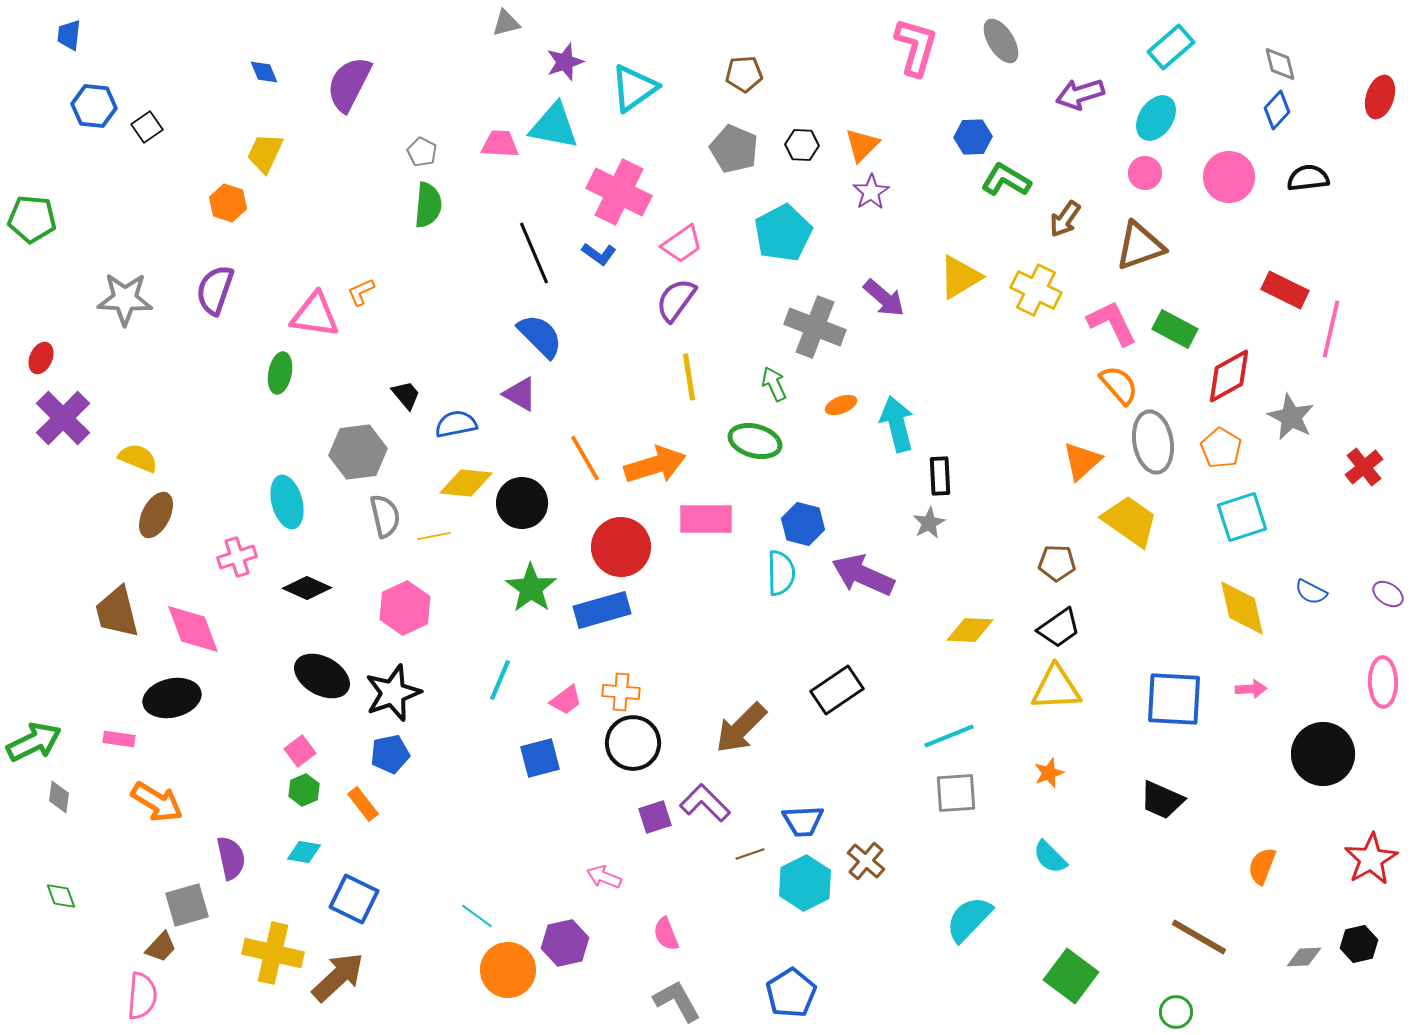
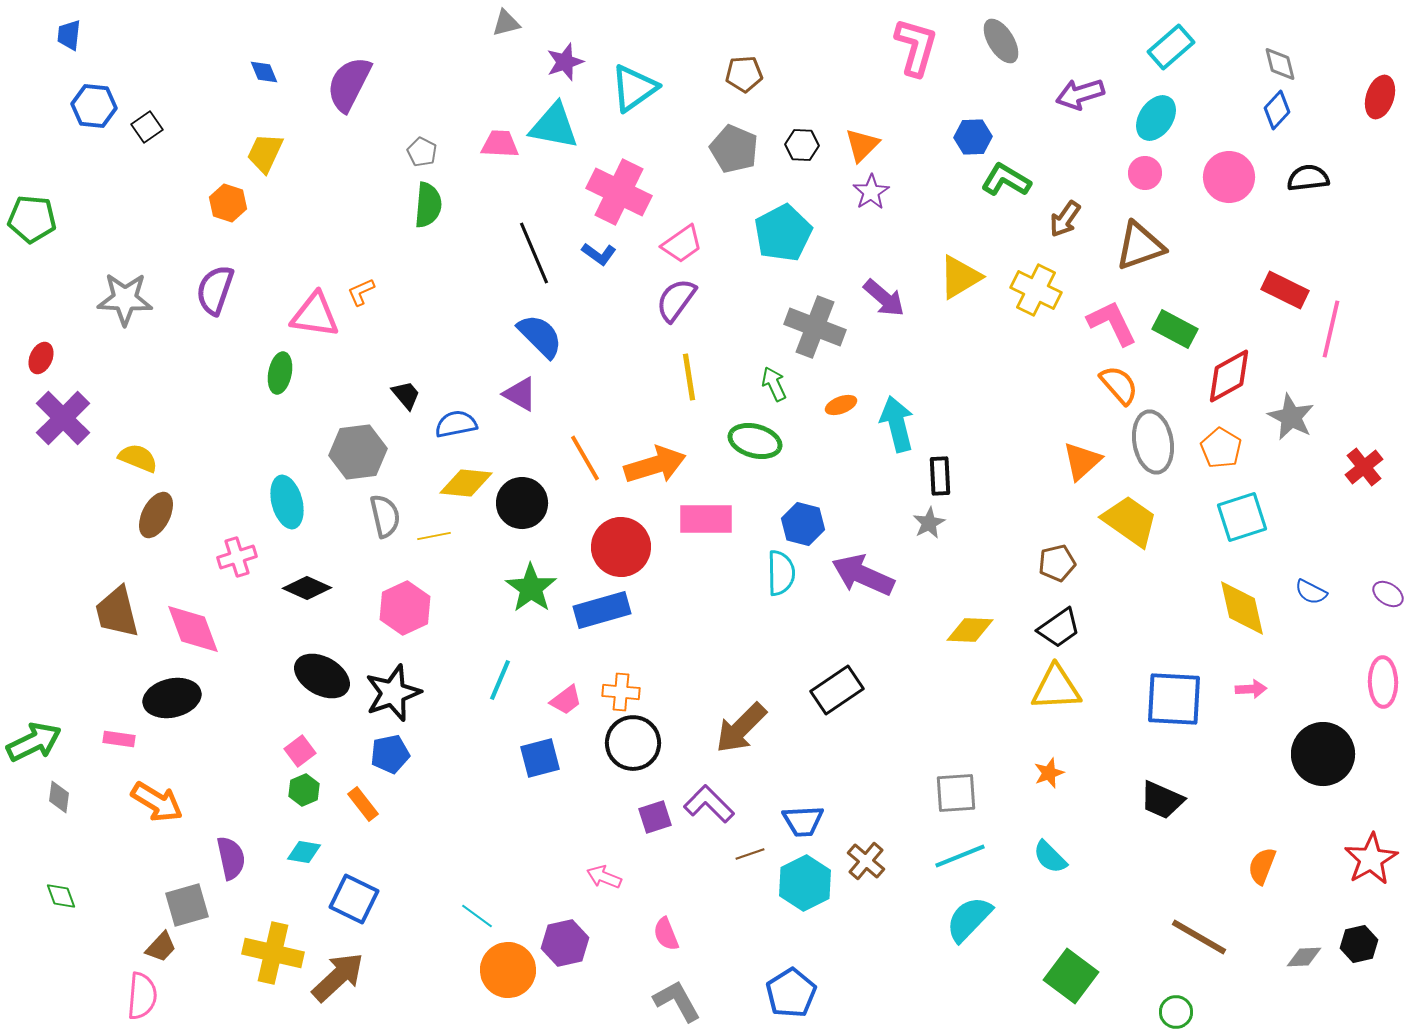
brown pentagon at (1057, 563): rotated 15 degrees counterclockwise
cyan line at (949, 736): moved 11 px right, 120 px down
purple L-shape at (705, 803): moved 4 px right, 1 px down
